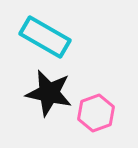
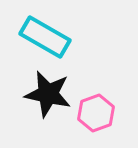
black star: moved 1 px left, 1 px down
